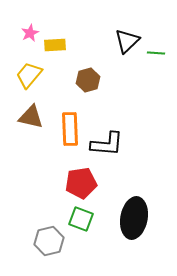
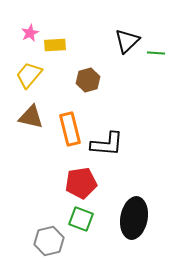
orange rectangle: rotated 12 degrees counterclockwise
